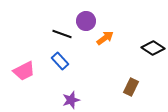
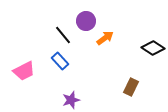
black line: moved 1 px right, 1 px down; rotated 30 degrees clockwise
